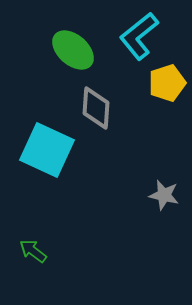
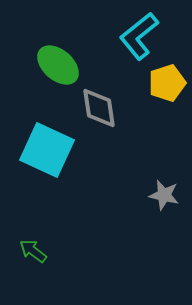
green ellipse: moved 15 px left, 15 px down
gray diamond: moved 3 px right; rotated 12 degrees counterclockwise
